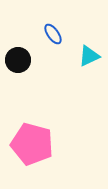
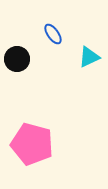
cyan triangle: moved 1 px down
black circle: moved 1 px left, 1 px up
